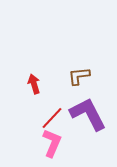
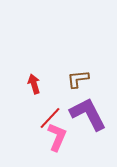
brown L-shape: moved 1 px left, 3 px down
red line: moved 2 px left
pink L-shape: moved 5 px right, 6 px up
